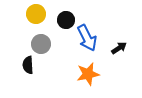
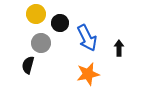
black circle: moved 6 px left, 3 px down
gray circle: moved 1 px up
black arrow: rotated 56 degrees counterclockwise
black semicircle: rotated 18 degrees clockwise
